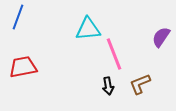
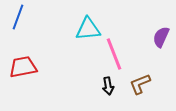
purple semicircle: rotated 10 degrees counterclockwise
